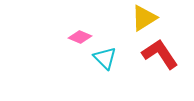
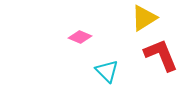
red L-shape: moved 1 px right, 1 px down; rotated 12 degrees clockwise
cyan triangle: moved 2 px right, 13 px down
